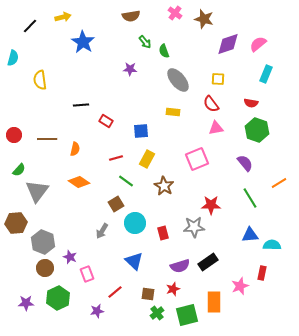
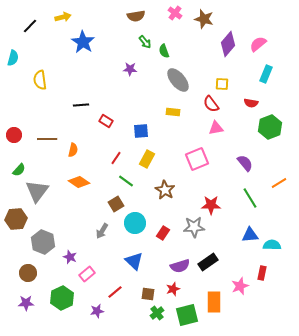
brown semicircle at (131, 16): moved 5 px right
purple diamond at (228, 44): rotated 30 degrees counterclockwise
yellow square at (218, 79): moved 4 px right, 5 px down
green hexagon at (257, 130): moved 13 px right, 3 px up; rotated 20 degrees clockwise
orange semicircle at (75, 149): moved 2 px left, 1 px down
red line at (116, 158): rotated 40 degrees counterclockwise
brown star at (164, 186): moved 1 px right, 4 px down
brown hexagon at (16, 223): moved 4 px up
red rectangle at (163, 233): rotated 48 degrees clockwise
brown circle at (45, 268): moved 17 px left, 5 px down
pink rectangle at (87, 274): rotated 70 degrees clockwise
green hexagon at (58, 298): moved 4 px right
